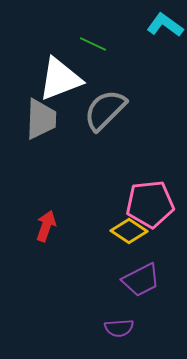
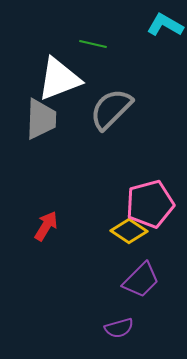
cyan L-shape: rotated 6 degrees counterclockwise
green line: rotated 12 degrees counterclockwise
white triangle: moved 1 px left
gray semicircle: moved 6 px right, 1 px up
pink pentagon: rotated 9 degrees counterclockwise
red arrow: rotated 12 degrees clockwise
purple trapezoid: rotated 18 degrees counterclockwise
purple semicircle: rotated 12 degrees counterclockwise
